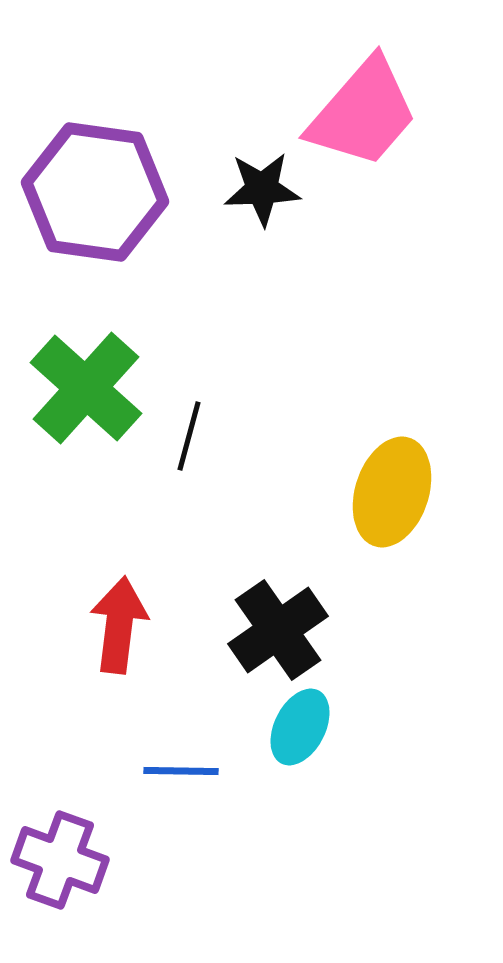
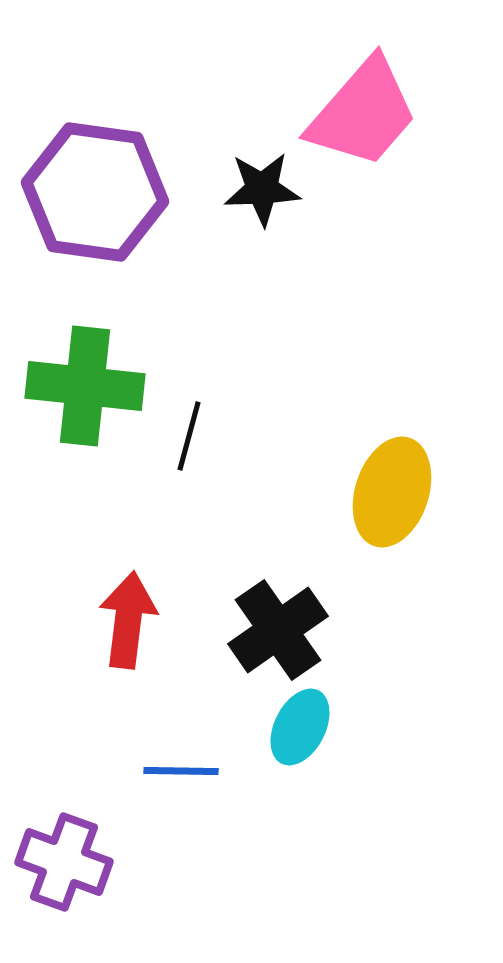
green cross: moved 1 px left, 2 px up; rotated 36 degrees counterclockwise
red arrow: moved 9 px right, 5 px up
purple cross: moved 4 px right, 2 px down
